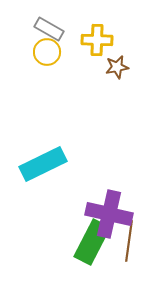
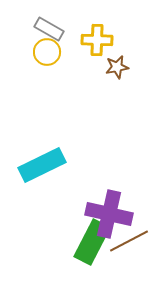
cyan rectangle: moved 1 px left, 1 px down
brown line: rotated 54 degrees clockwise
